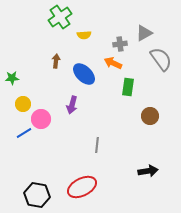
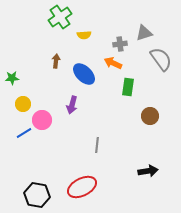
gray triangle: rotated 12 degrees clockwise
pink circle: moved 1 px right, 1 px down
